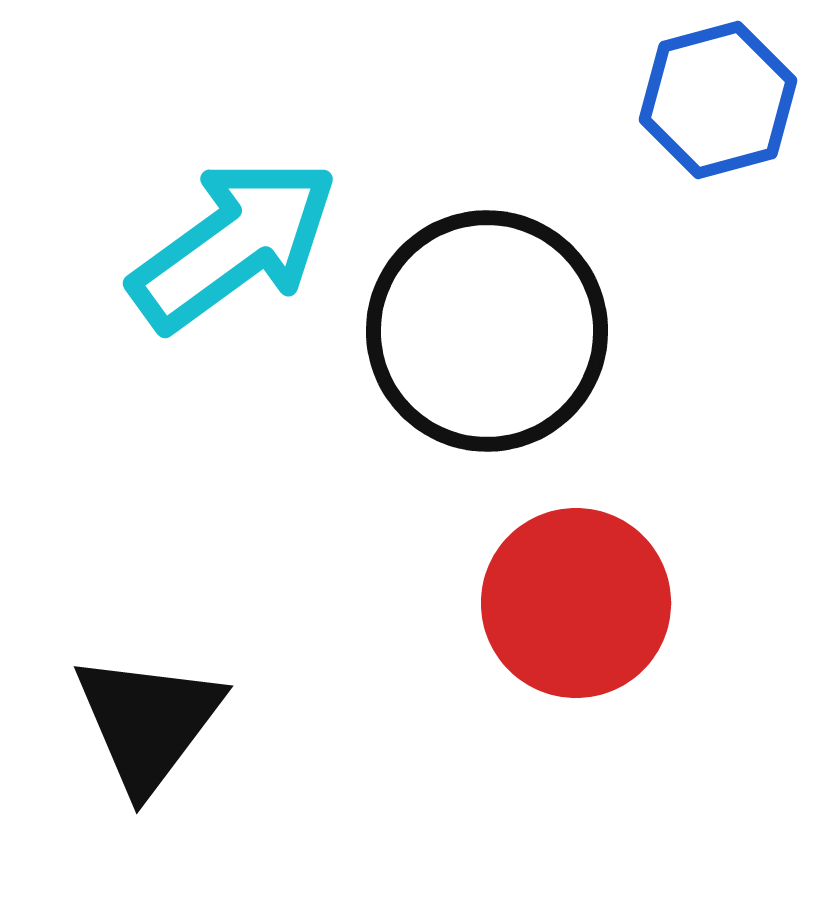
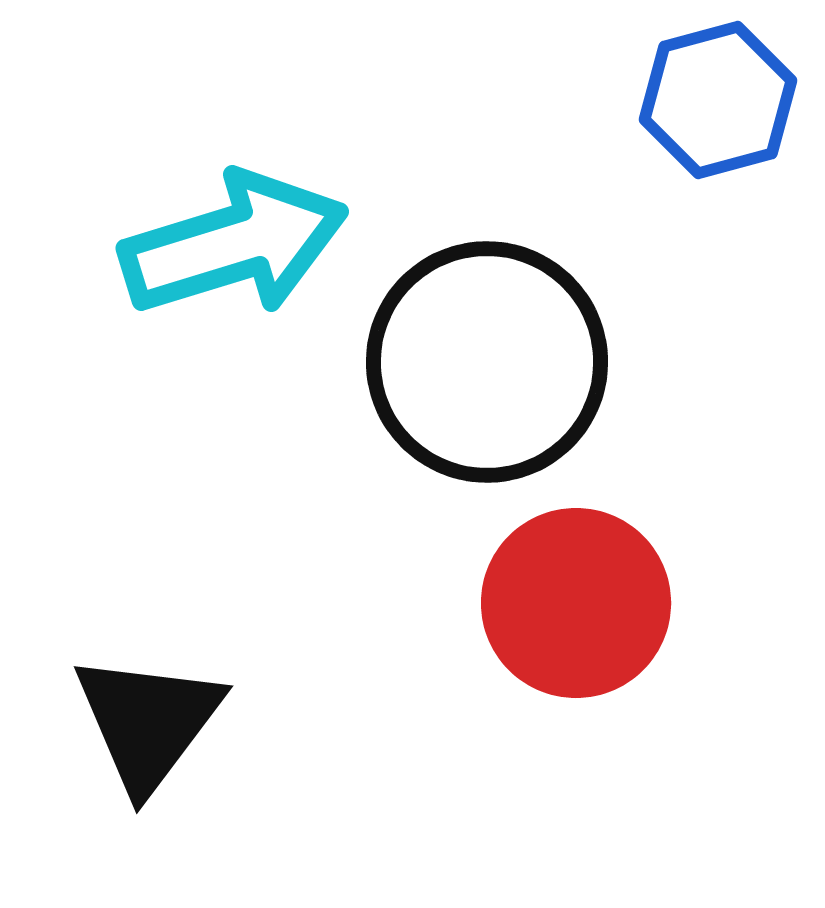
cyan arrow: rotated 19 degrees clockwise
black circle: moved 31 px down
